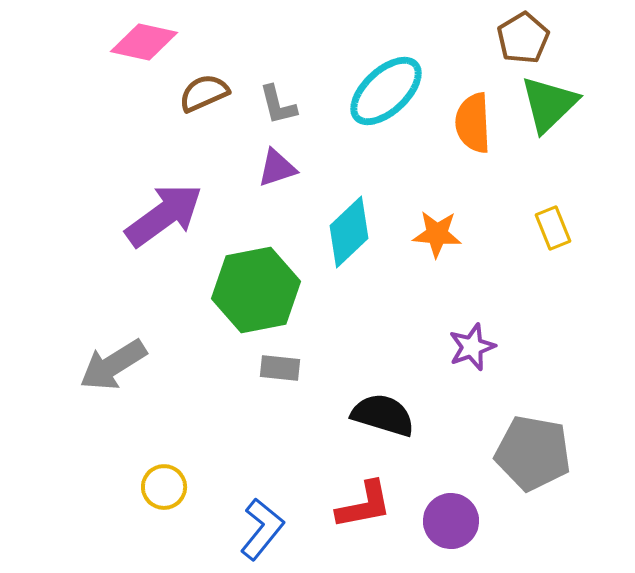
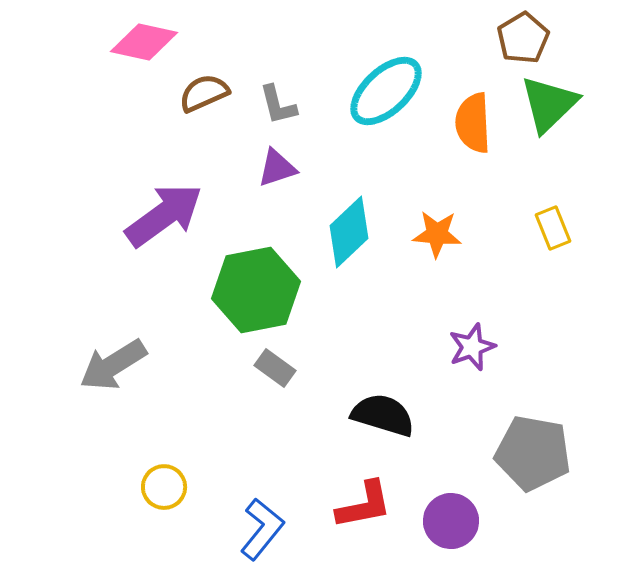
gray rectangle: moved 5 px left; rotated 30 degrees clockwise
